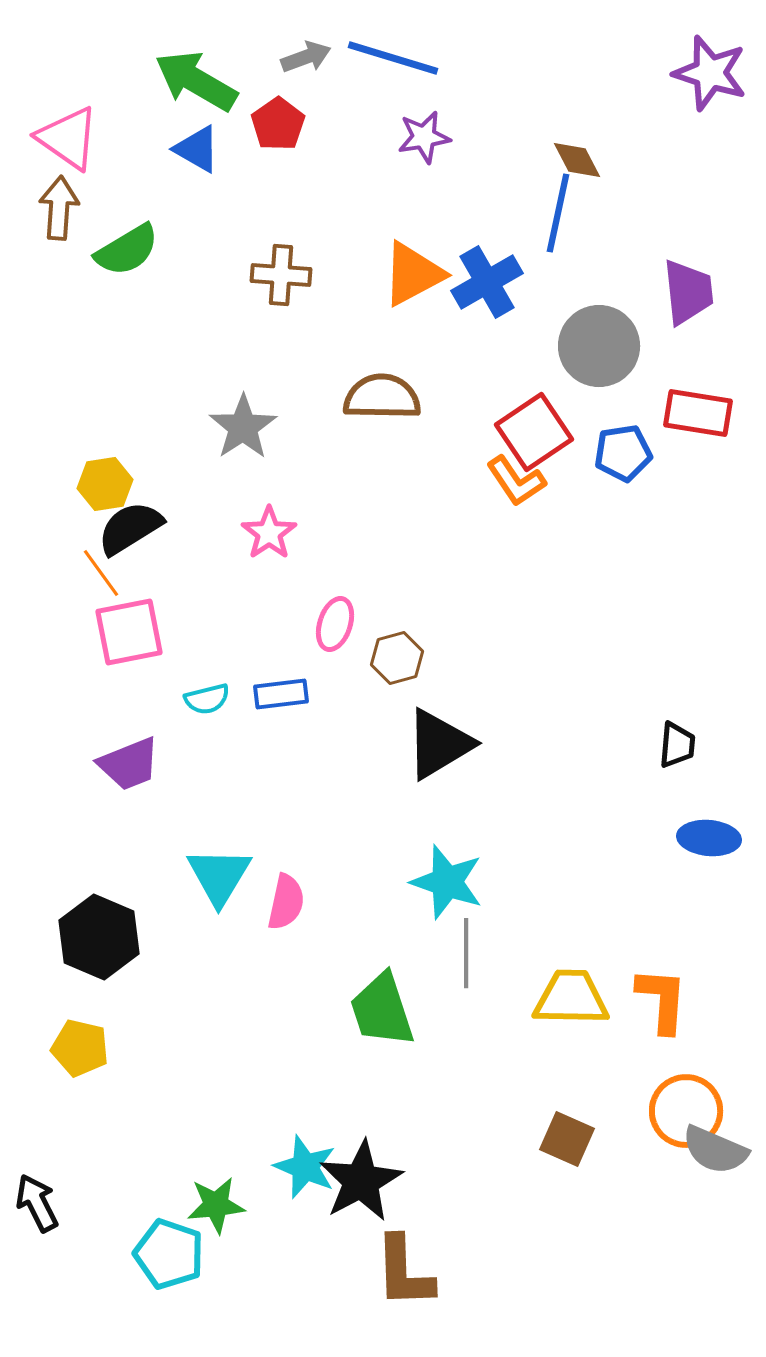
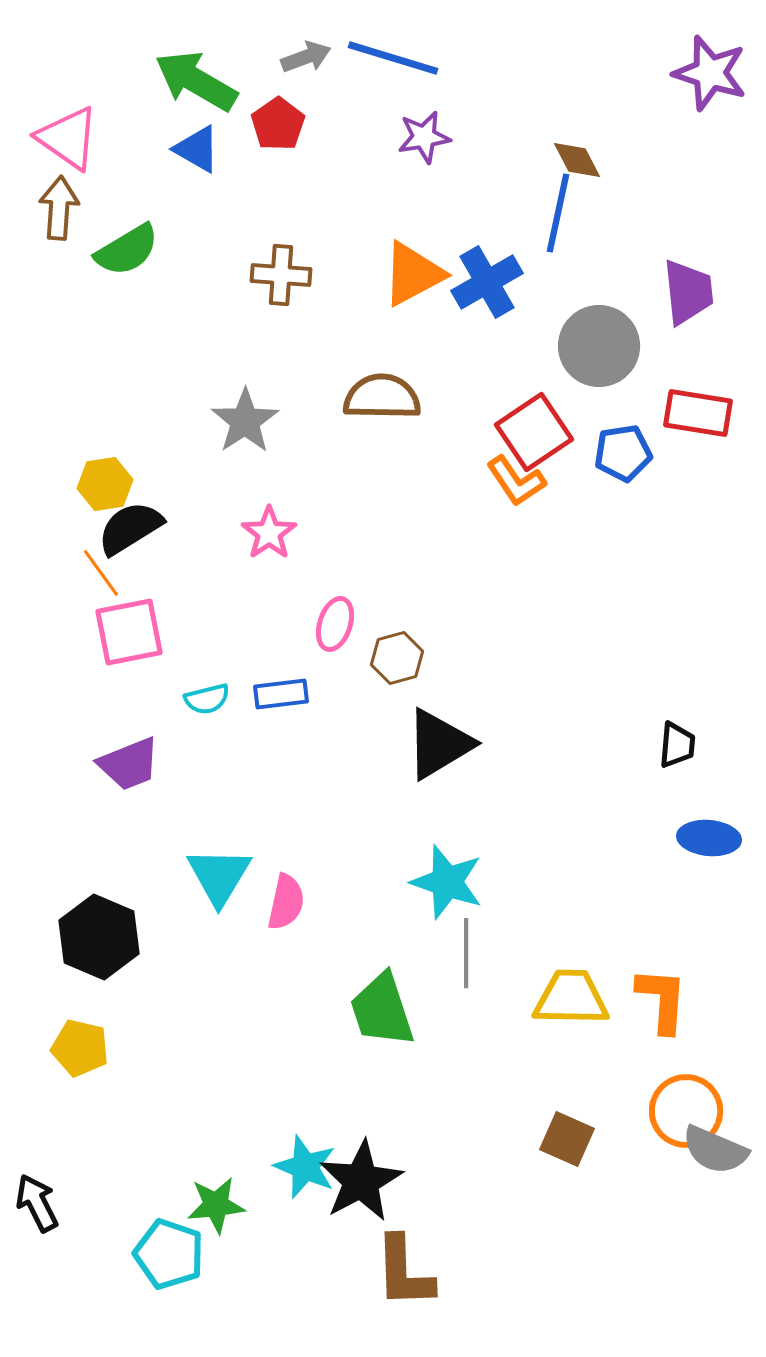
gray star at (243, 427): moved 2 px right, 6 px up
